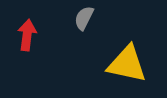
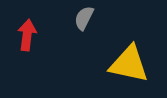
yellow triangle: moved 2 px right
